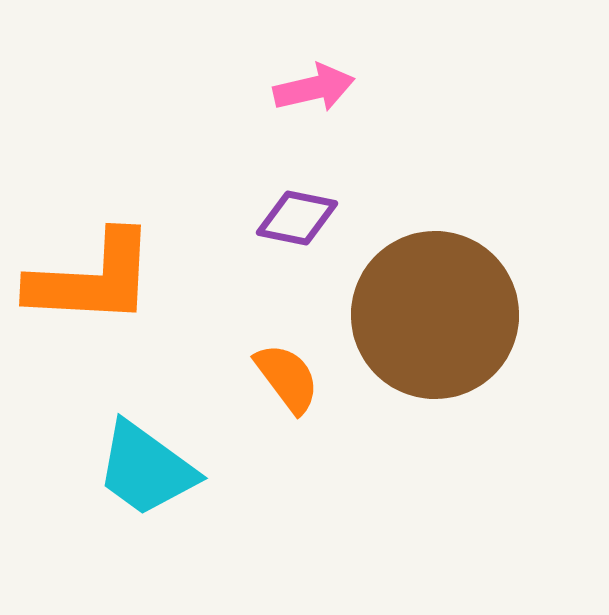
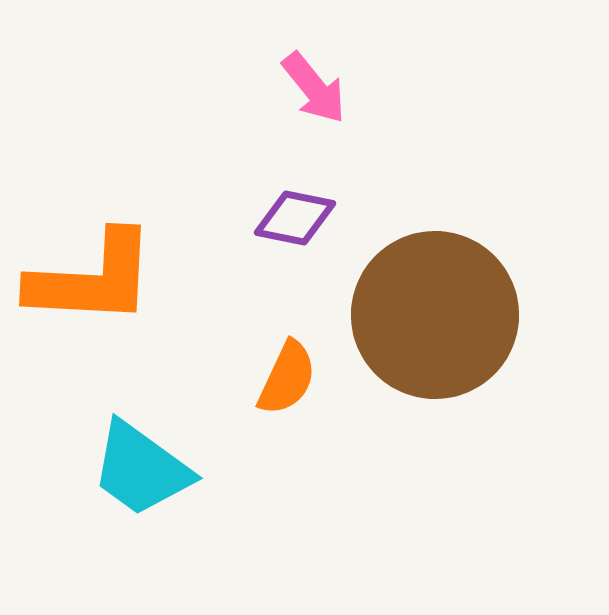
pink arrow: rotated 64 degrees clockwise
purple diamond: moved 2 px left
orange semicircle: rotated 62 degrees clockwise
cyan trapezoid: moved 5 px left
